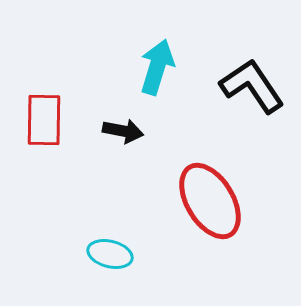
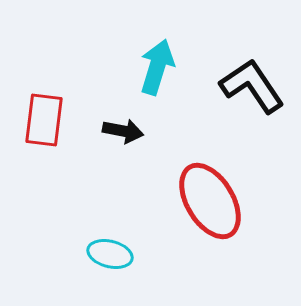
red rectangle: rotated 6 degrees clockwise
